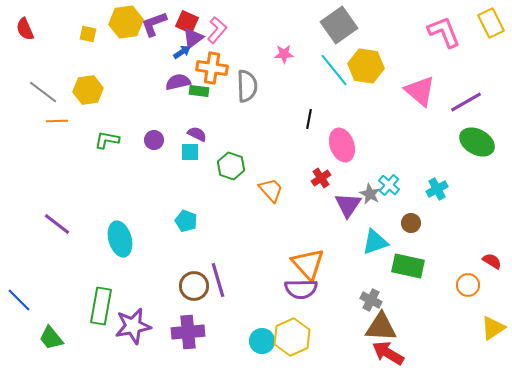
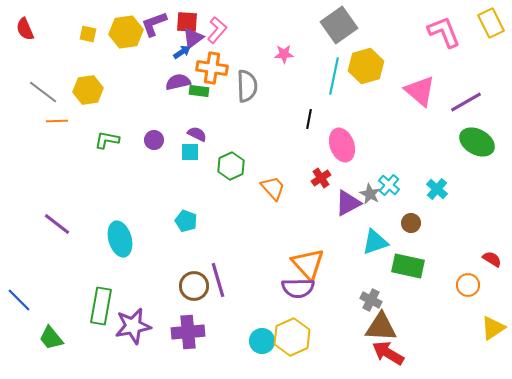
yellow hexagon at (126, 22): moved 10 px down
red square at (187, 22): rotated 20 degrees counterclockwise
yellow hexagon at (366, 66): rotated 24 degrees counterclockwise
cyan line at (334, 70): moved 6 px down; rotated 51 degrees clockwise
green hexagon at (231, 166): rotated 16 degrees clockwise
cyan cross at (437, 189): rotated 20 degrees counterclockwise
orange trapezoid at (271, 190): moved 2 px right, 2 px up
purple triangle at (348, 205): moved 2 px up; rotated 28 degrees clockwise
red semicircle at (492, 261): moved 2 px up
purple semicircle at (301, 289): moved 3 px left, 1 px up
